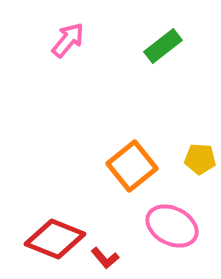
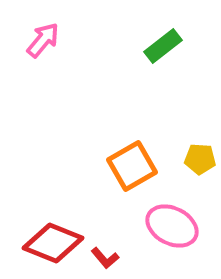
pink arrow: moved 25 px left
orange square: rotated 9 degrees clockwise
red diamond: moved 2 px left, 4 px down
